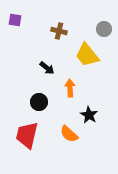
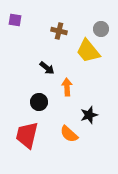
gray circle: moved 3 px left
yellow trapezoid: moved 1 px right, 4 px up
orange arrow: moved 3 px left, 1 px up
black star: rotated 24 degrees clockwise
